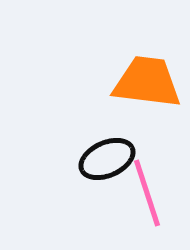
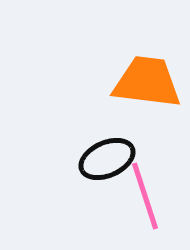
pink line: moved 2 px left, 3 px down
